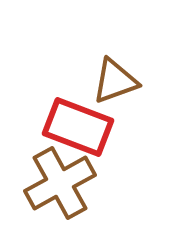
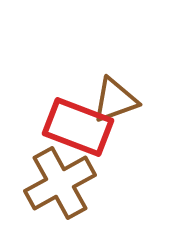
brown triangle: moved 19 px down
